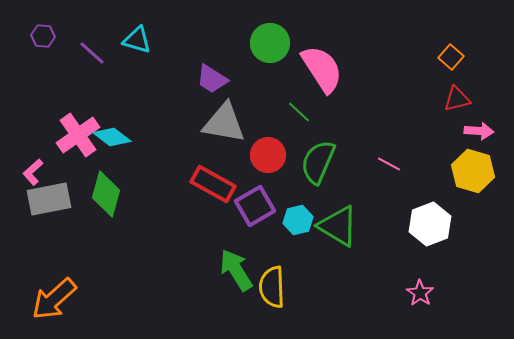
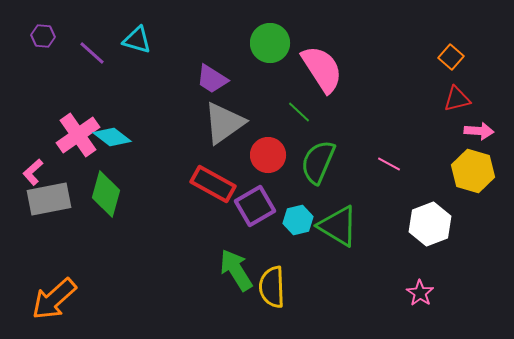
gray triangle: rotated 45 degrees counterclockwise
